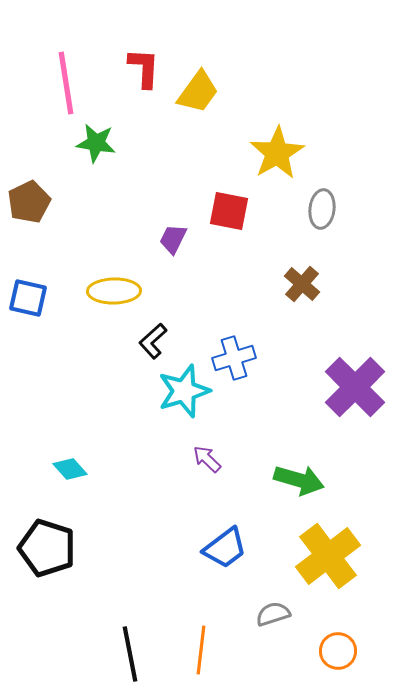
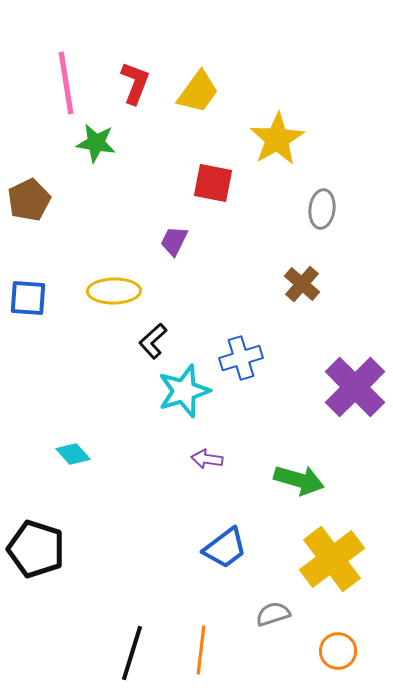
red L-shape: moved 9 px left, 15 px down; rotated 18 degrees clockwise
yellow star: moved 14 px up
brown pentagon: moved 2 px up
red square: moved 16 px left, 28 px up
purple trapezoid: moved 1 px right, 2 px down
blue square: rotated 9 degrees counterclockwise
blue cross: moved 7 px right
purple arrow: rotated 36 degrees counterclockwise
cyan diamond: moved 3 px right, 15 px up
black pentagon: moved 11 px left, 1 px down
yellow cross: moved 4 px right, 3 px down
black line: moved 2 px right, 1 px up; rotated 28 degrees clockwise
